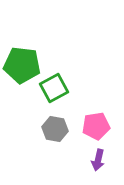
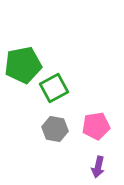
green pentagon: moved 1 px right; rotated 18 degrees counterclockwise
purple arrow: moved 7 px down
